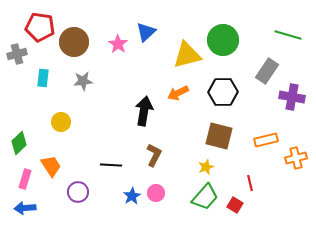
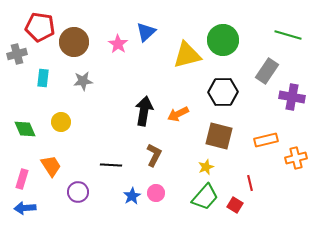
orange arrow: moved 21 px down
green diamond: moved 6 px right, 14 px up; rotated 70 degrees counterclockwise
pink rectangle: moved 3 px left
